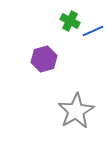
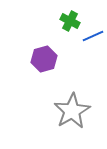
blue line: moved 5 px down
gray star: moved 4 px left
